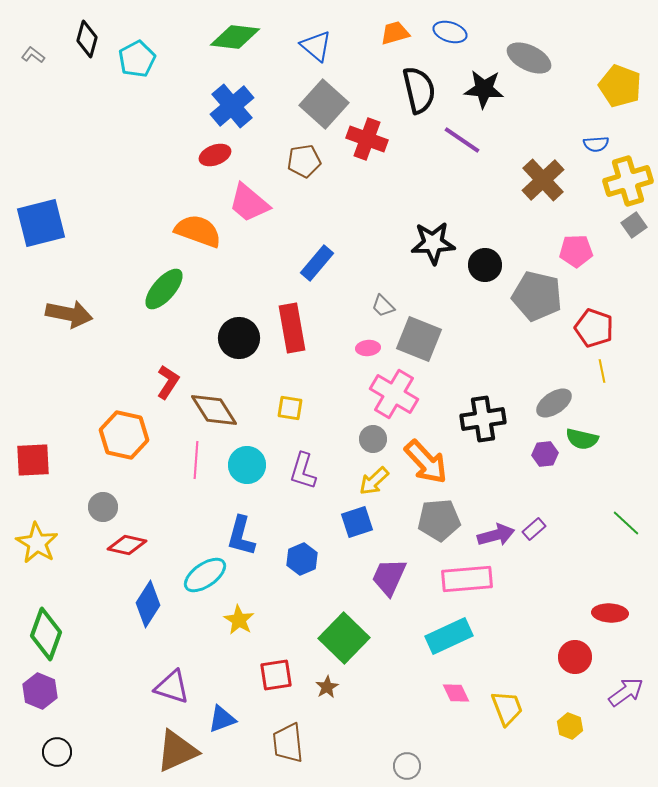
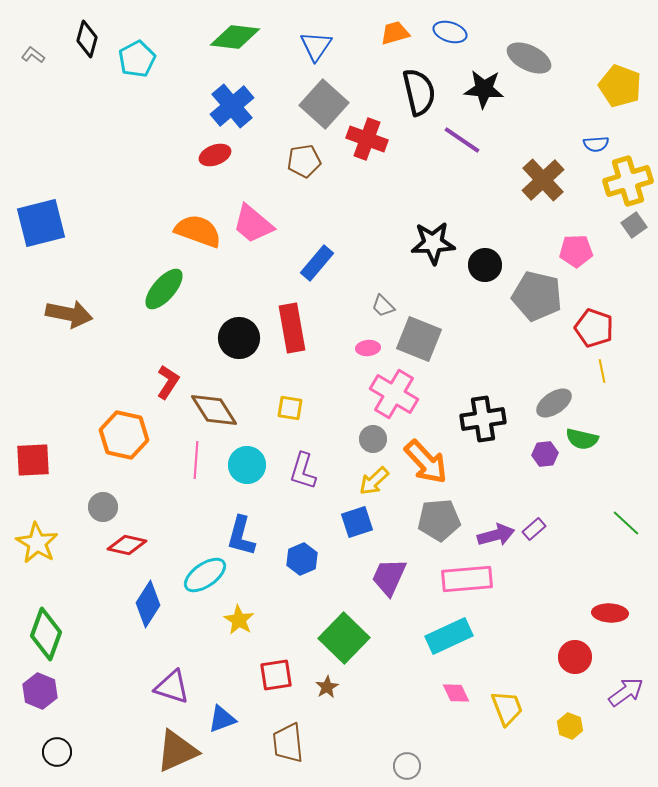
blue triangle at (316, 46): rotated 24 degrees clockwise
black semicircle at (419, 90): moved 2 px down
pink trapezoid at (249, 203): moved 4 px right, 21 px down
